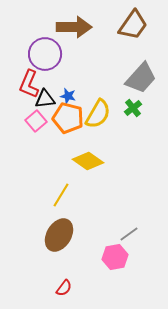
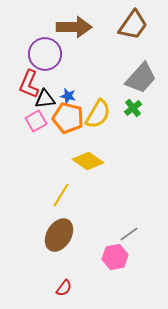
pink square: rotated 10 degrees clockwise
